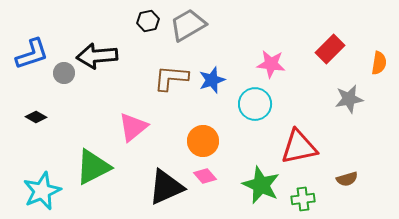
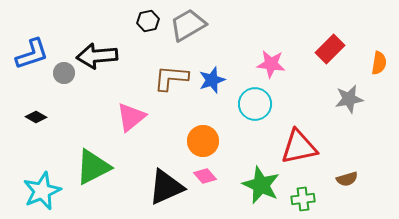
pink triangle: moved 2 px left, 10 px up
